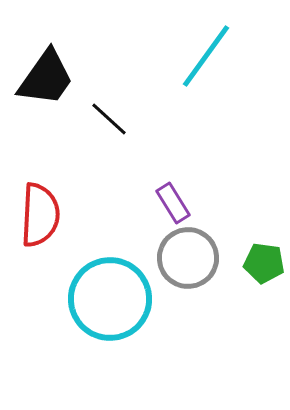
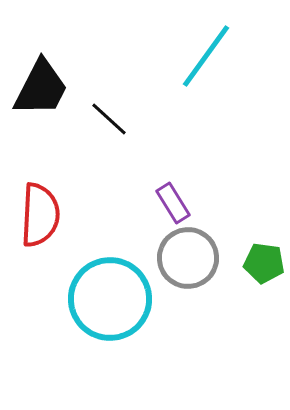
black trapezoid: moved 5 px left, 10 px down; rotated 8 degrees counterclockwise
